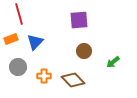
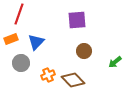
red line: rotated 35 degrees clockwise
purple square: moved 2 px left
blue triangle: moved 1 px right
green arrow: moved 2 px right
gray circle: moved 3 px right, 4 px up
orange cross: moved 4 px right, 1 px up; rotated 24 degrees counterclockwise
